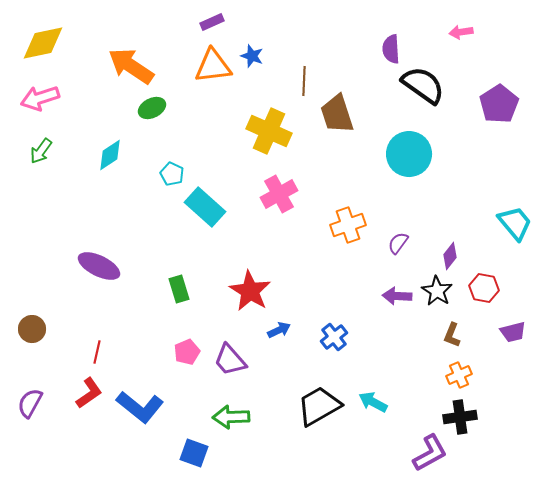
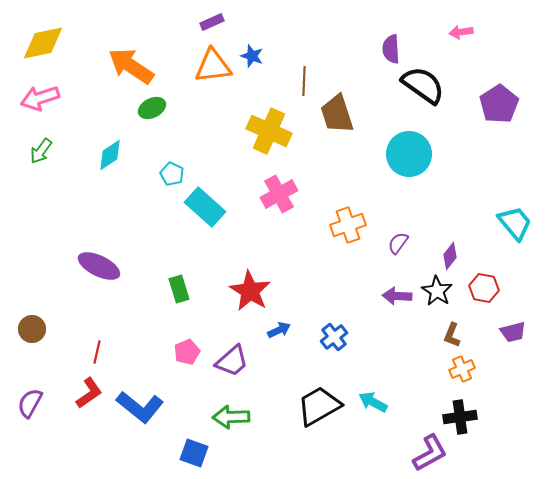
purple trapezoid at (230, 360): moved 2 px right, 1 px down; rotated 90 degrees counterclockwise
orange cross at (459, 375): moved 3 px right, 6 px up
